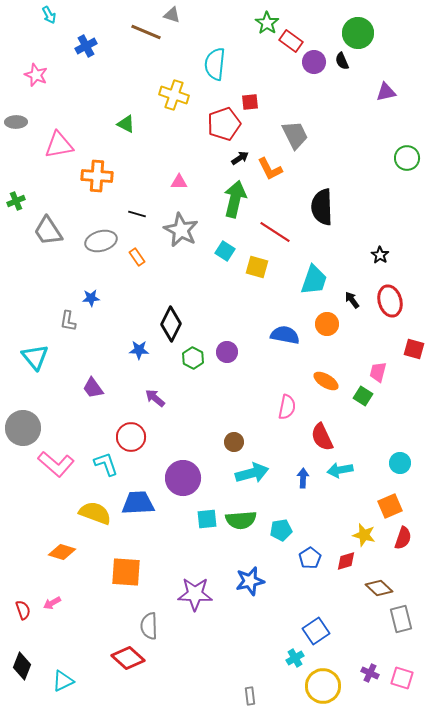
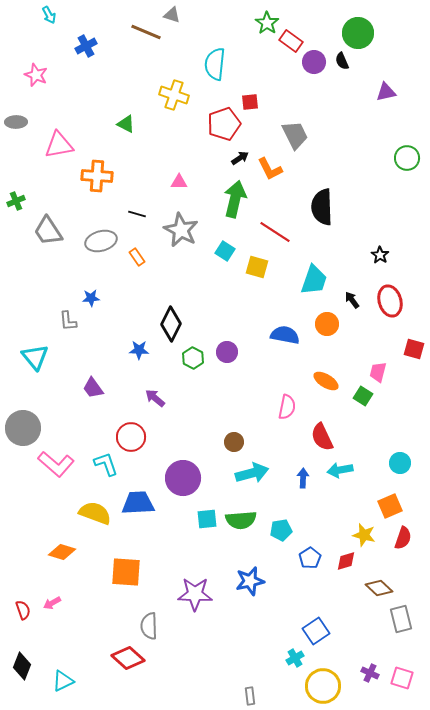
gray L-shape at (68, 321): rotated 15 degrees counterclockwise
